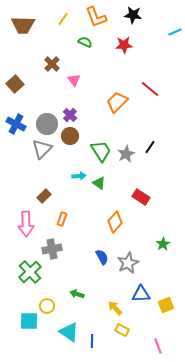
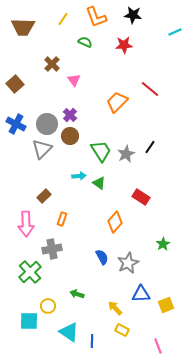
brown trapezoid at (23, 25): moved 2 px down
yellow circle at (47, 306): moved 1 px right
